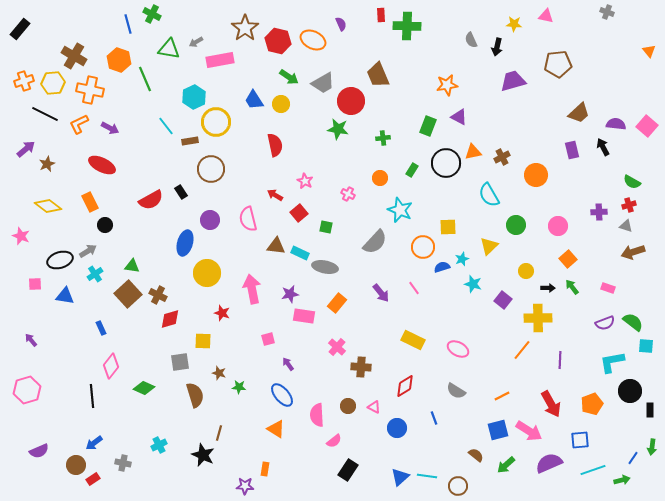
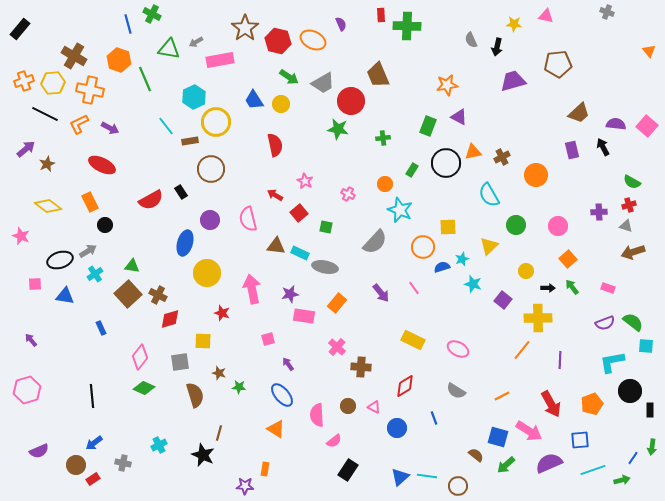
orange circle at (380, 178): moved 5 px right, 6 px down
pink diamond at (111, 366): moved 29 px right, 9 px up
blue square at (498, 430): moved 7 px down; rotated 30 degrees clockwise
